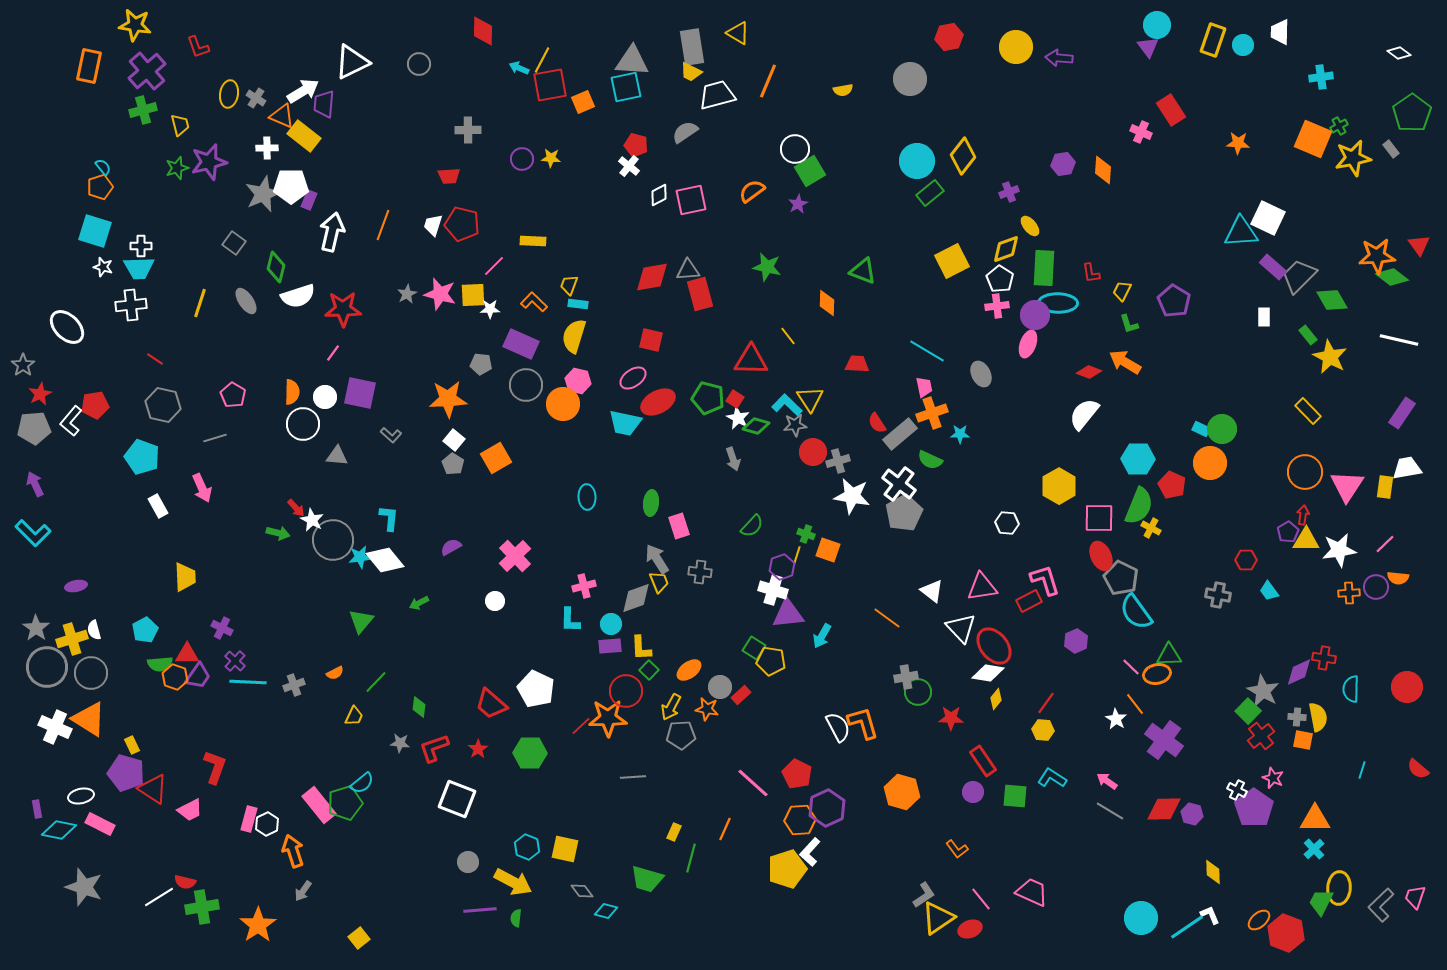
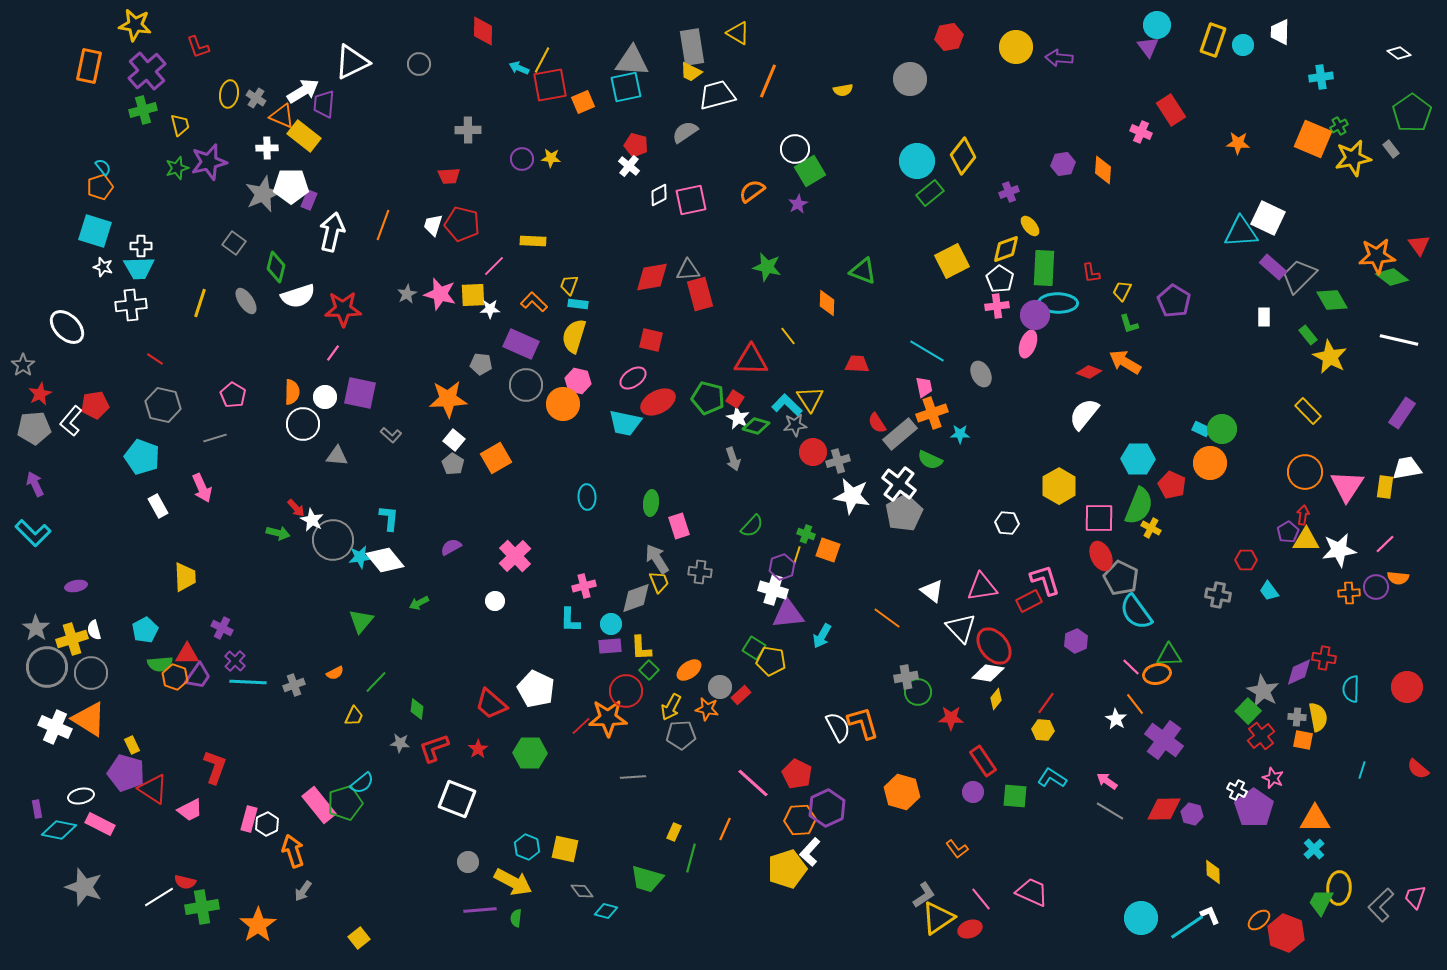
green diamond at (419, 707): moved 2 px left, 2 px down
